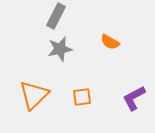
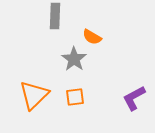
gray rectangle: moved 1 px left; rotated 25 degrees counterclockwise
orange semicircle: moved 18 px left, 5 px up
gray star: moved 14 px right, 10 px down; rotated 25 degrees counterclockwise
orange square: moved 7 px left
